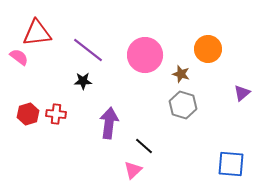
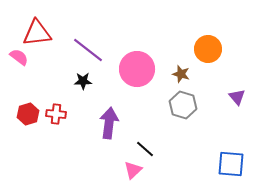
pink circle: moved 8 px left, 14 px down
purple triangle: moved 5 px left, 4 px down; rotated 30 degrees counterclockwise
black line: moved 1 px right, 3 px down
